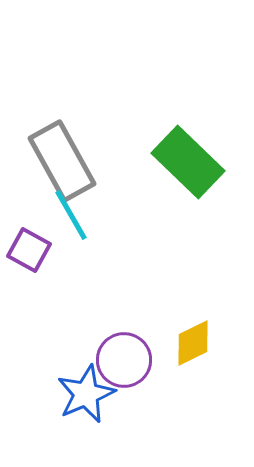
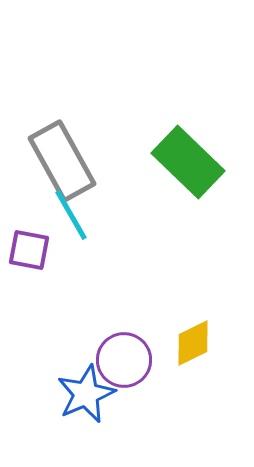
purple square: rotated 18 degrees counterclockwise
